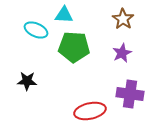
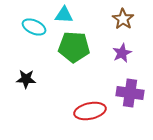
cyan ellipse: moved 2 px left, 3 px up
black star: moved 1 px left, 2 px up
purple cross: moved 1 px up
